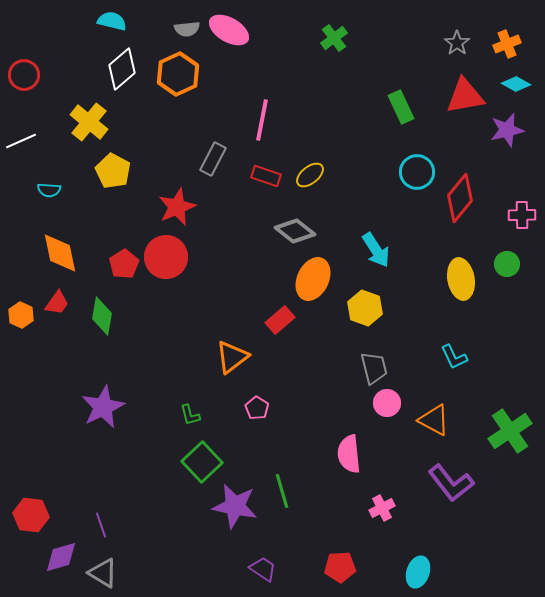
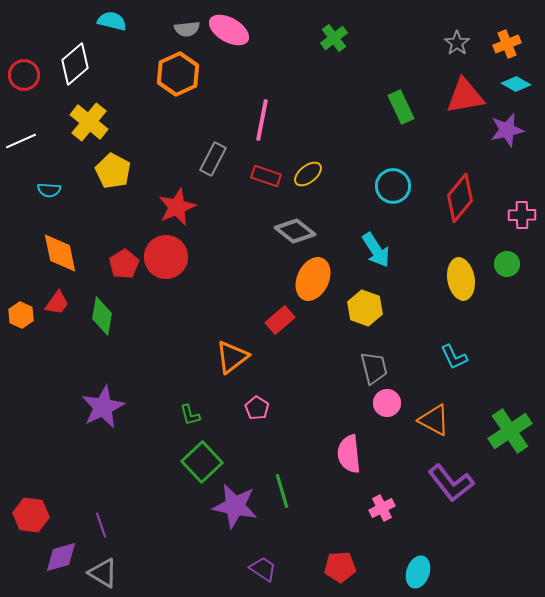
white diamond at (122, 69): moved 47 px left, 5 px up
cyan circle at (417, 172): moved 24 px left, 14 px down
yellow ellipse at (310, 175): moved 2 px left, 1 px up
